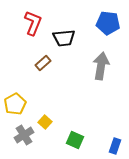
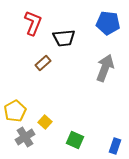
gray arrow: moved 4 px right, 2 px down; rotated 12 degrees clockwise
yellow pentagon: moved 7 px down
gray cross: moved 1 px right, 2 px down
